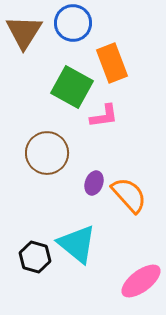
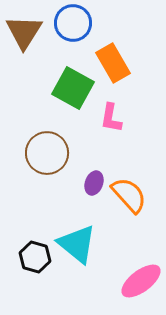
orange rectangle: moved 1 px right; rotated 9 degrees counterclockwise
green square: moved 1 px right, 1 px down
pink L-shape: moved 7 px right, 2 px down; rotated 108 degrees clockwise
